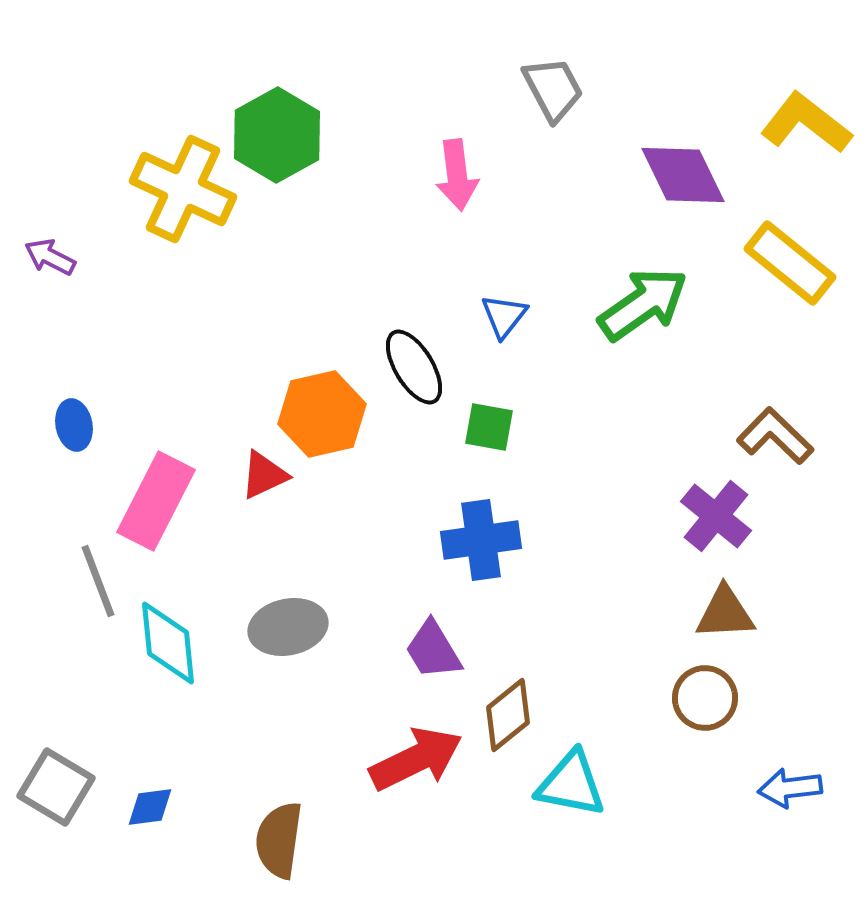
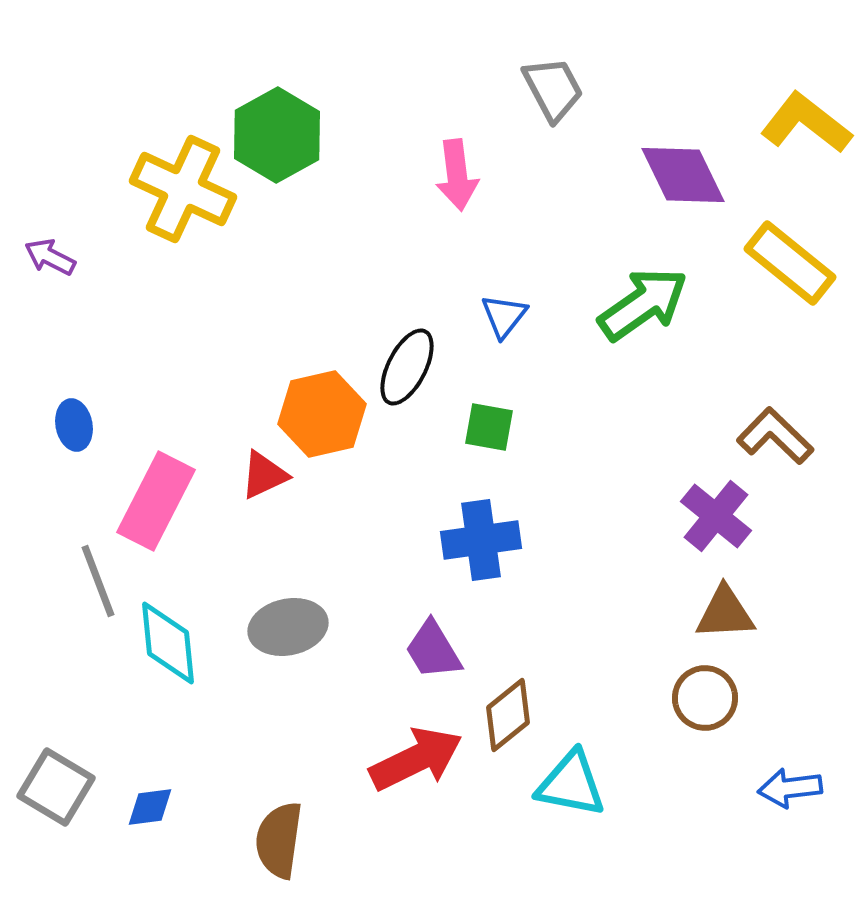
black ellipse: moved 7 px left; rotated 58 degrees clockwise
